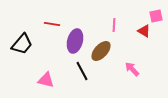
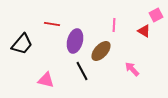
pink square: moved 1 px up; rotated 16 degrees counterclockwise
